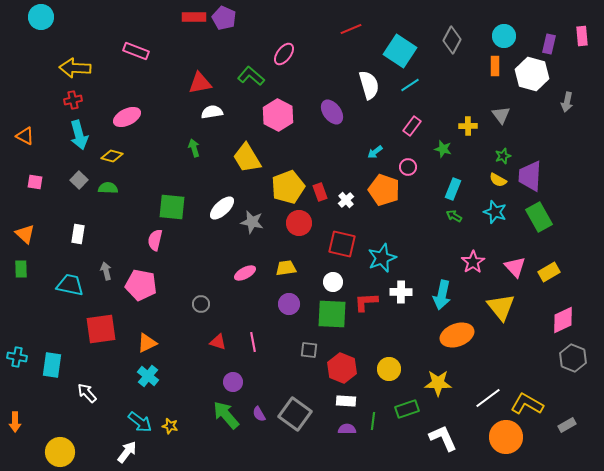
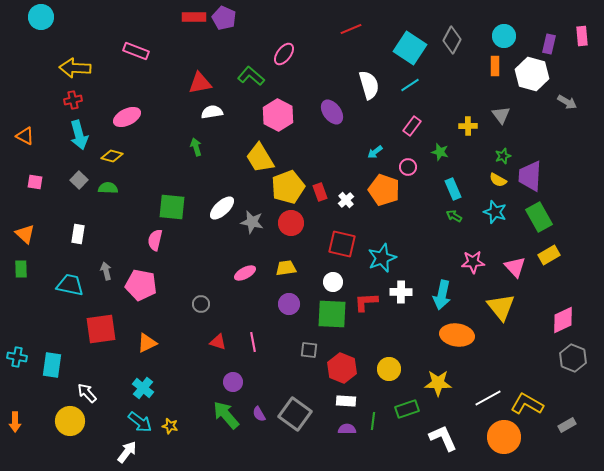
cyan square at (400, 51): moved 10 px right, 3 px up
gray arrow at (567, 102): rotated 72 degrees counterclockwise
green arrow at (194, 148): moved 2 px right, 1 px up
green star at (443, 149): moved 3 px left, 3 px down
yellow trapezoid at (247, 158): moved 13 px right
cyan rectangle at (453, 189): rotated 45 degrees counterclockwise
red circle at (299, 223): moved 8 px left
pink star at (473, 262): rotated 30 degrees clockwise
yellow rectangle at (549, 272): moved 17 px up
orange ellipse at (457, 335): rotated 28 degrees clockwise
cyan cross at (148, 376): moved 5 px left, 12 px down
white line at (488, 398): rotated 8 degrees clockwise
orange circle at (506, 437): moved 2 px left
yellow circle at (60, 452): moved 10 px right, 31 px up
